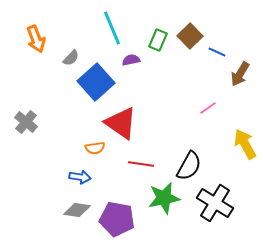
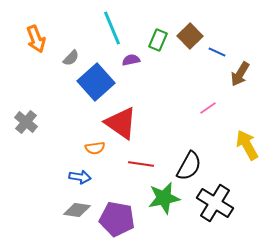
yellow arrow: moved 2 px right, 1 px down
